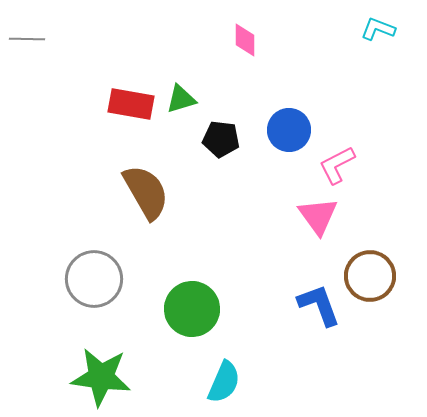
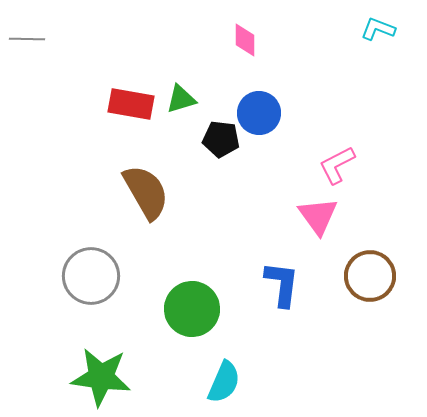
blue circle: moved 30 px left, 17 px up
gray circle: moved 3 px left, 3 px up
blue L-shape: moved 37 px left, 21 px up; rotated 27 degrees clockwise
